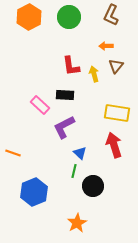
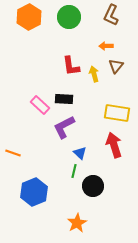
black rectangle: moved 1 px left, 4 px down
